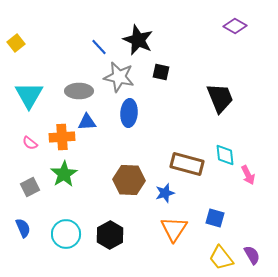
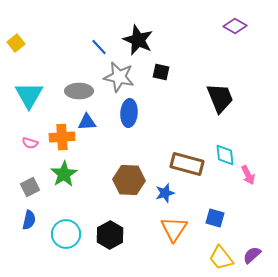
pink semicircle: rotated 21 degrees counterclockwise
blue semicircle: moved 6 px right, 8 px up; rotated 36 degrees clockwise
purple semicircle: rotated 102 degrees counterclockwise
